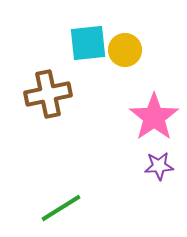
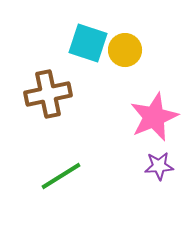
cyan square: rotated 24 degrees clockwise
pink star: rotated 12 degrees clockwise
green line: moved 32 px up
